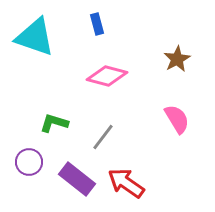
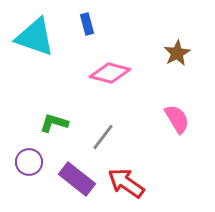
blue rectangle: moved 10 px left
brown star: moved 6 px up
pink diamond: moved 3 px right, 3 px up
